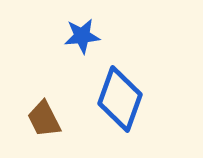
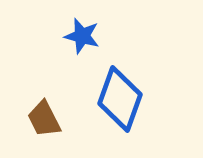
blue star: rotated 21 degrees clockwise
